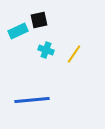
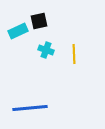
black square: moved 1 px down
yellow line: rotated 36 degrees counterclockwise
blue line: moved 2 px left, 8 px down
